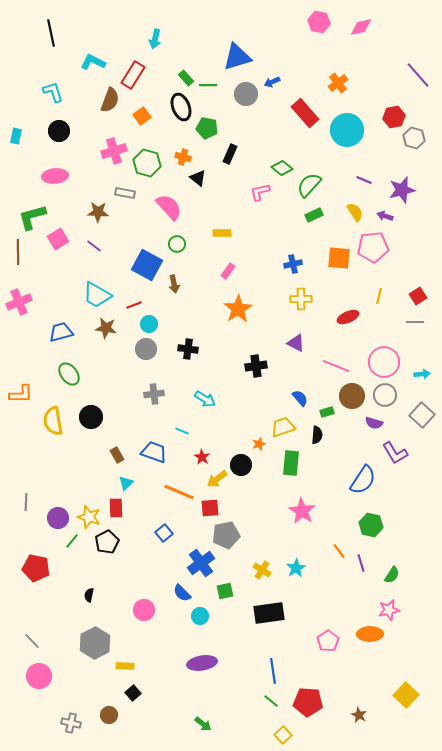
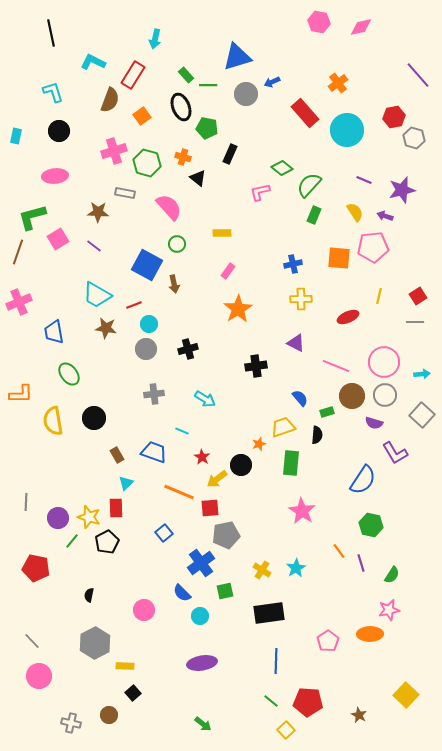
green rectangle at (186, 78): moved 3 px up
green rectangle at (314, 215): rotated 42 degrees counterclockwise
brown line at (18, 252): rotated 20 degrees clockwise
blue trapezoid at (61, 332): moved 7 px left; rotated 85 degrees counterclockwise
black cross at (188, 349): rotated 24 degrees counterclockwise
black circle at (91, 417): moved 3 px right, 1 px down
blue line at (273, 671): moved 3 px right, 10 px up; rotated 10 degrees clockwise
yellow square at (283, 735): moved 3 px right, 5 px up
